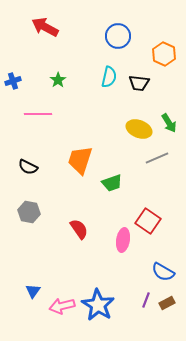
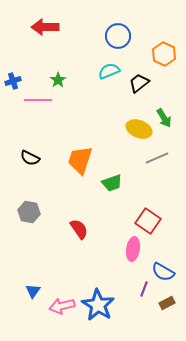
red arrow: rotated 28 degrees counterclockwise
cyan semicircle: moved 6 px up; rotated 125 degrees counterclockwise
black trapezoid: rotated 135 degrees clockwise
pink line: moved 14 px up
green arrow: moved 5 px left, 5 px up
black semicircle: moved 2 px right, 9 px up
pink ellipse: moved 10 px right, 9 px down
purple line: moved 2 px left, 11 px up
